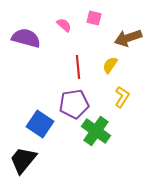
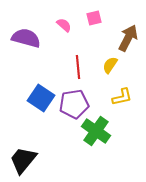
pink square: rotated 28 degrees counterclockwise
brown arrow: rotated 136 degrees clockwise
yellow L-shape: rotated 45 degrees clockwise
blue square: moved 1 px right, 26 px up
